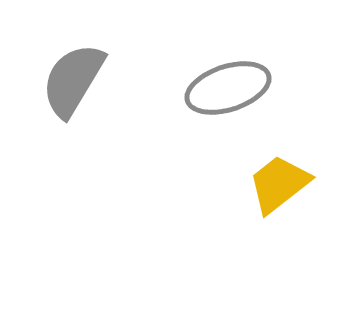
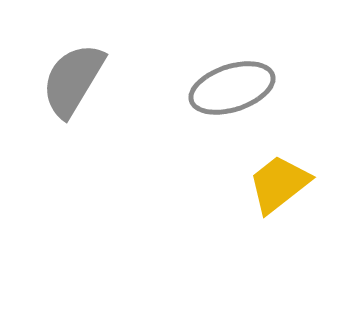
gray ellipse: moved 4 px right
